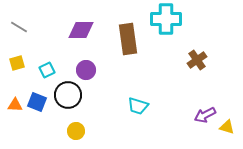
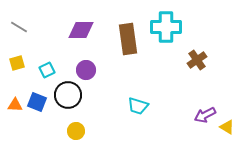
cyan cross: moved 8 px down
yellow triangle: rotated 14 degrees clockwise
